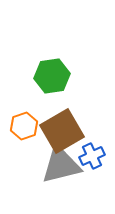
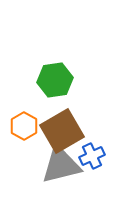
green hexagon: moved 3 px right, 4 px down
orange hexagon: rotated 12 degrees counterclockwise
